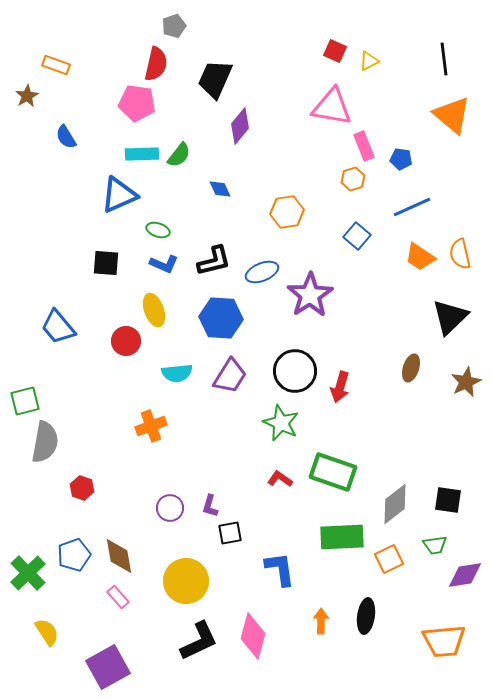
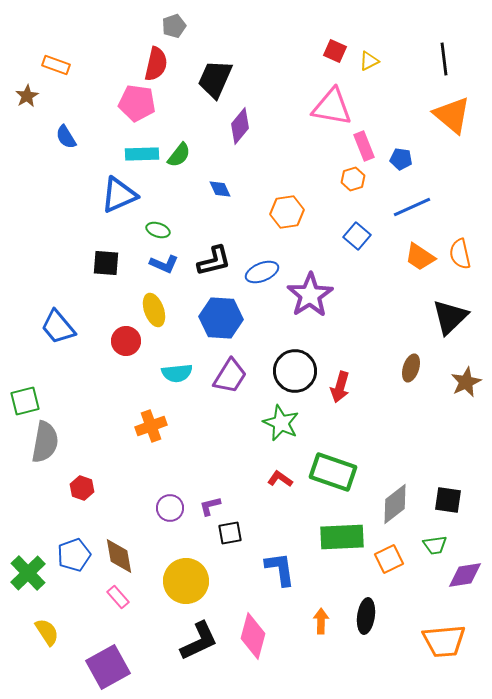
purple L-shape at (210, 506): rotated 60 degrees clockwise
